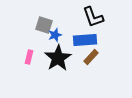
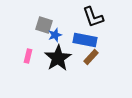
blue rectangle: rotated 15 degrees clockwise
pink rectangle: moved 1 px left, 1 px up
